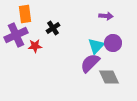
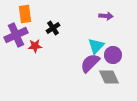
purple circle: moved 12 px down
